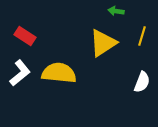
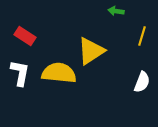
yellow triangle: moved 12 px left, 8 px down
white L-shape: rotated 40 degrees counterclockwise
